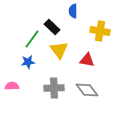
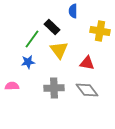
red triangle: moved 3 px down
